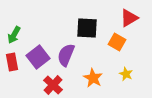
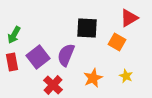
yellow star: moved 2 px down
orange star: rotated 18 degrees clockwise
